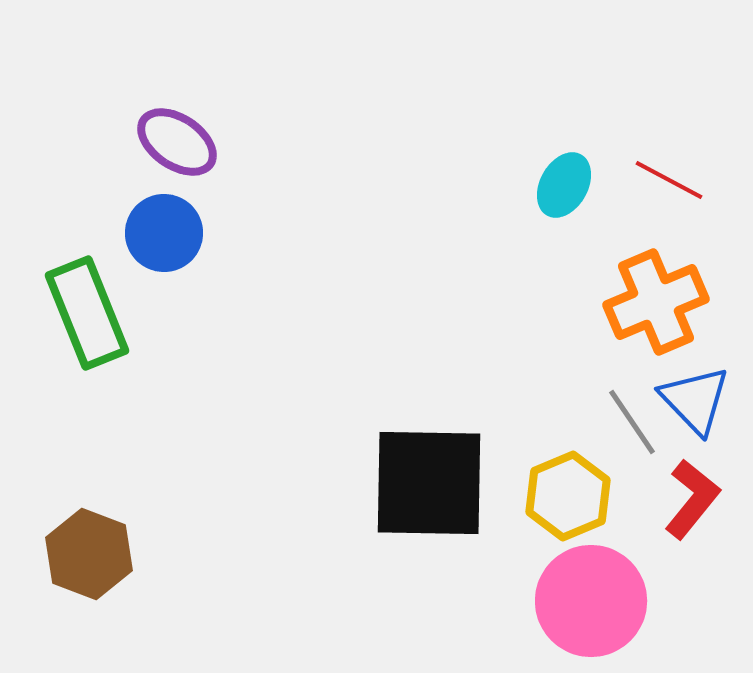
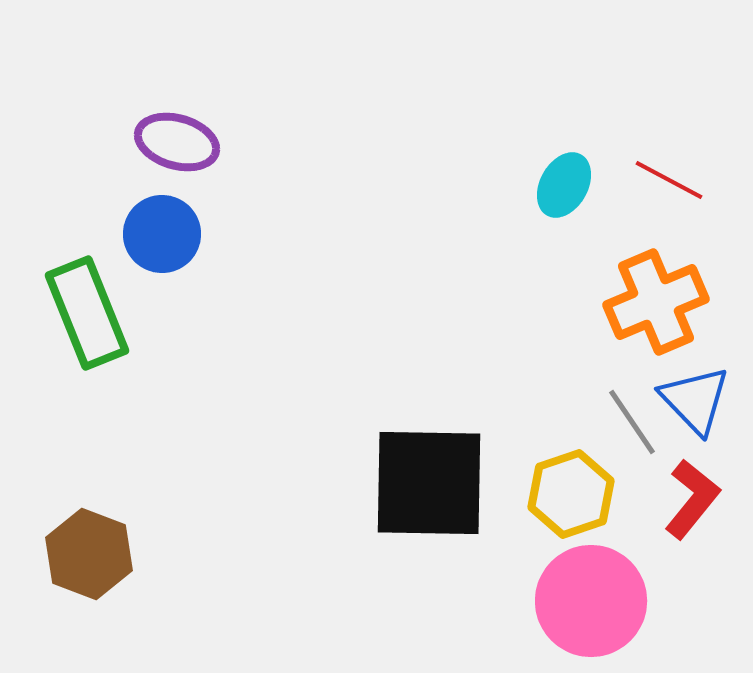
purple ellipse: rotated 18 degrees counterclockwise
blue circle: moved 2 px left, 1 px down
yellow hexagon: moved 3 px right, 2 px up; rotated 4 degrees clockwise
